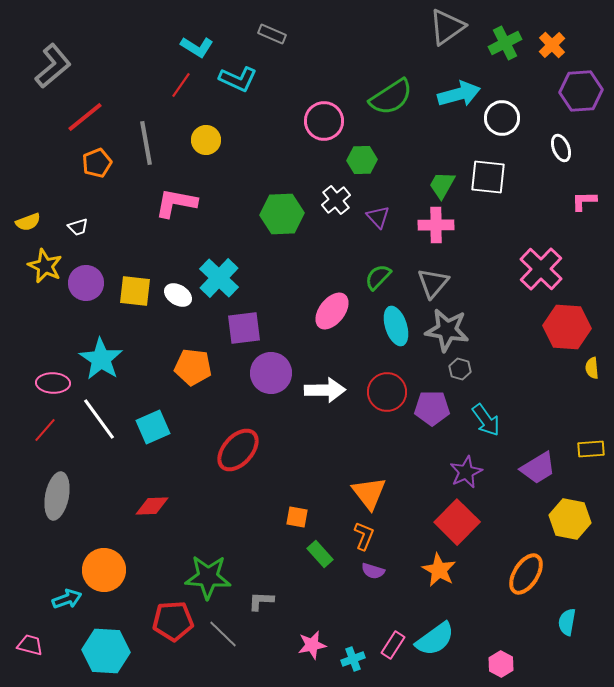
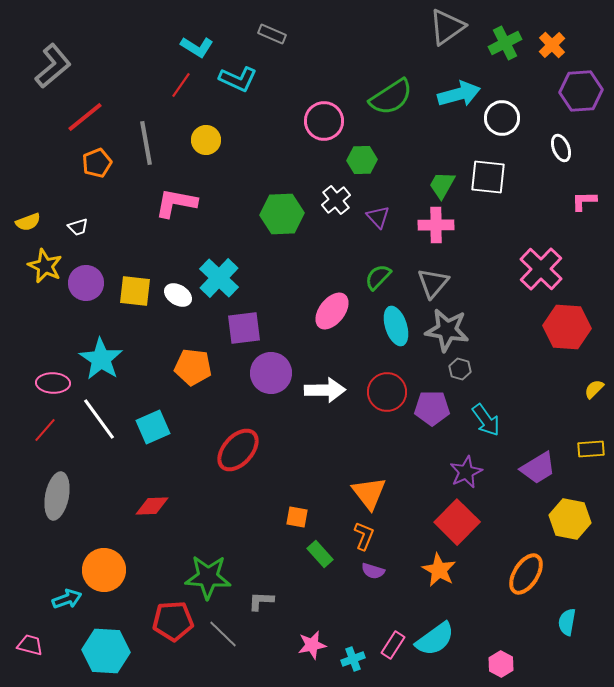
yellow semicircle at (592, 368): moved 2 px right, 21 px down; rotated 50 degrees clockwise
